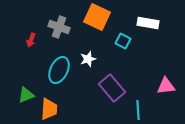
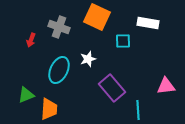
cyan square: rotated 28 degrees counterclockwise
